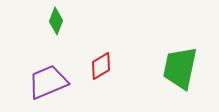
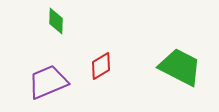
green diamond: rotated 20 degrees counterclockwise
green trapezoid: moved 1 px up; rotated 105 degrees clockwise
